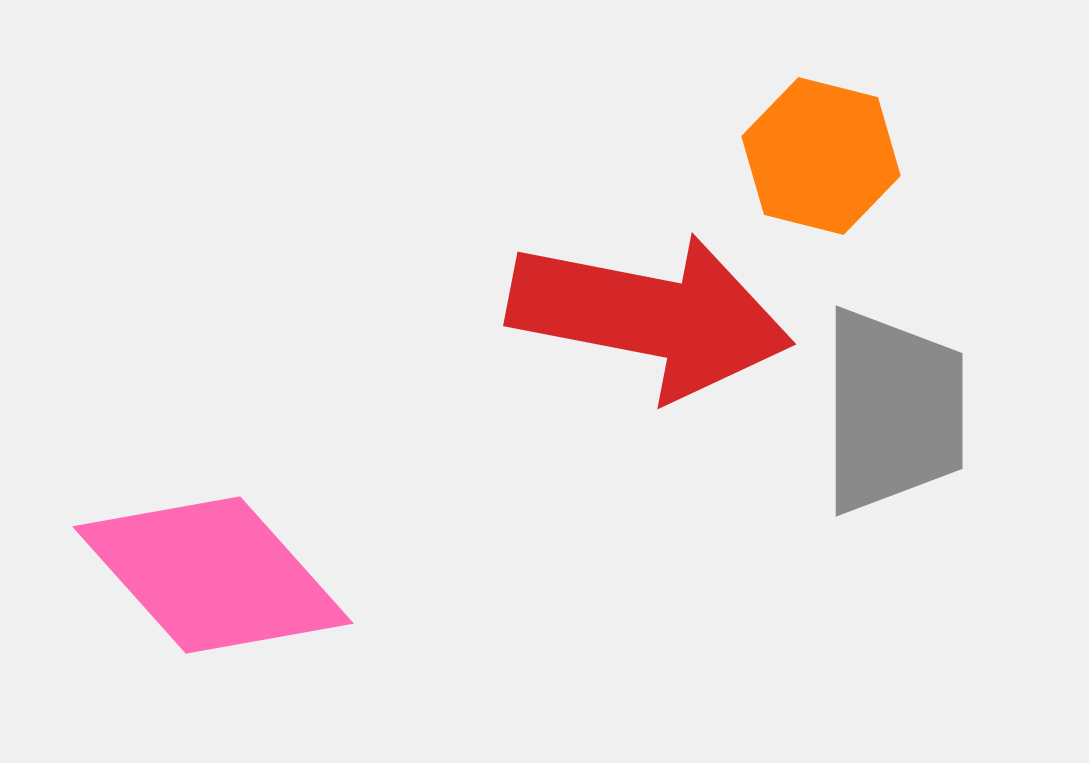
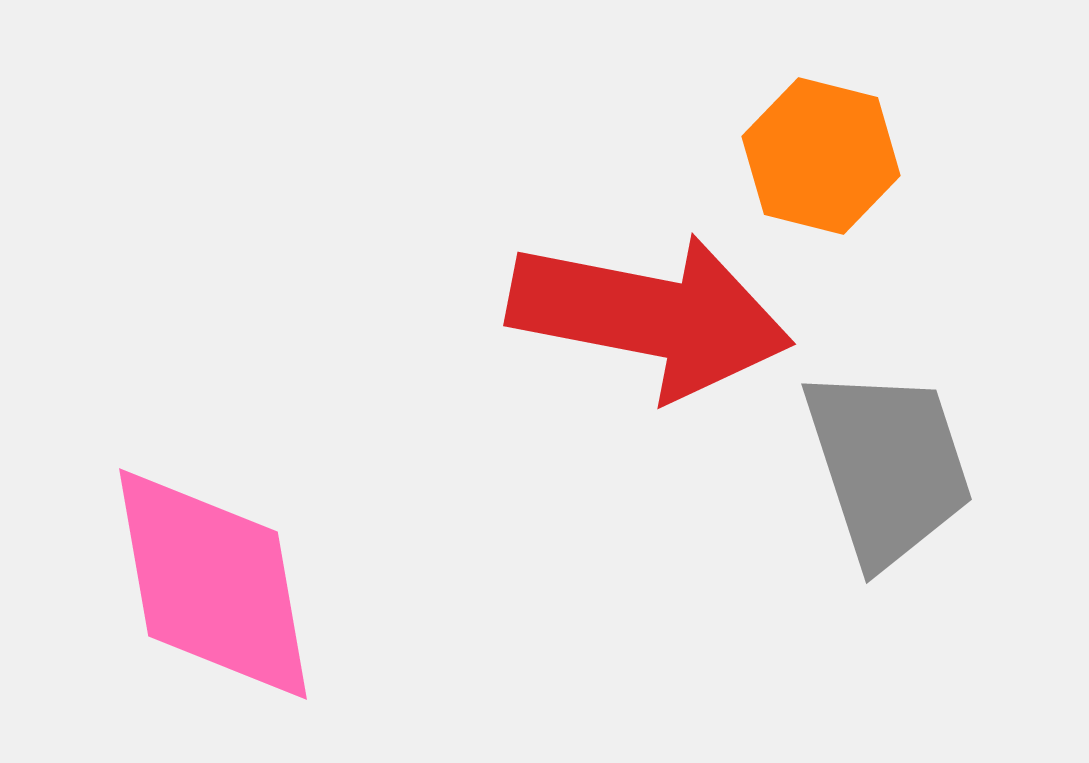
gray trapezoid: moved 5 px left, 55 px down; rotated 18 degrees counterclockwise
pink diamond: moved 9 px down; rotated 32 degrees clockwise
